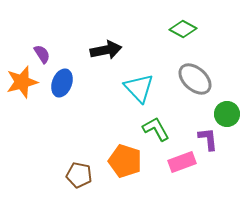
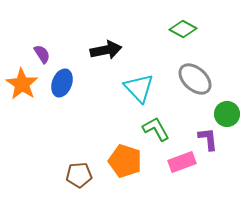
orange star: moved 2 px down; rotated 24 degrees counterclockwise
brown pentagon: rotated 15 degrees counterclockwise
